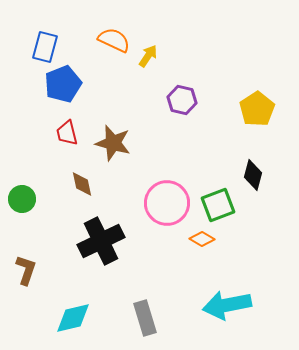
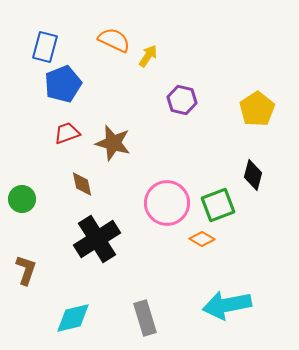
red trapezoid: rotated 84 degrees clockwise
black cross: moved 4 px left, 2 px up; rotated 6 degrees counterclockwise
